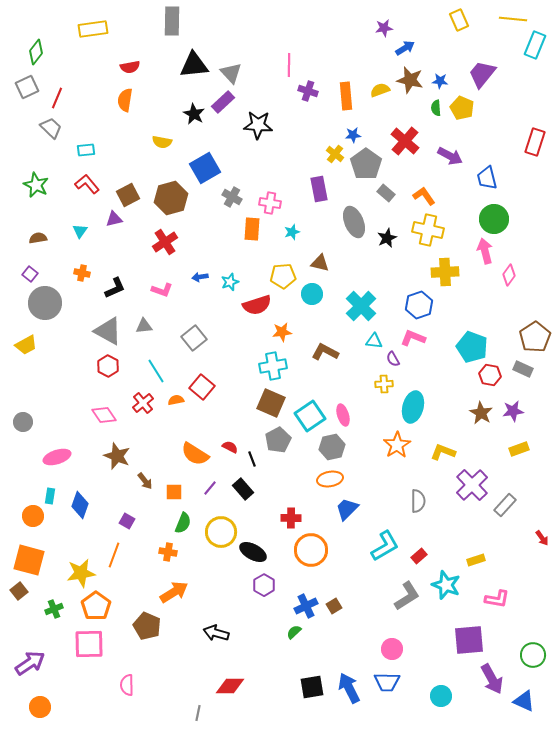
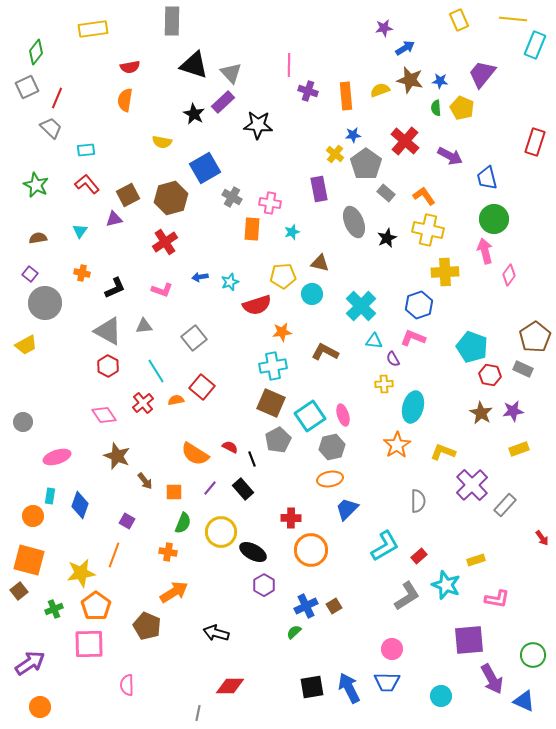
black triangle at (194, 65): rotated 24 degrees clockwise
